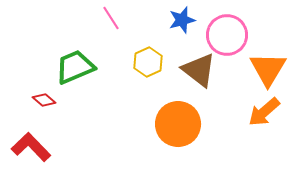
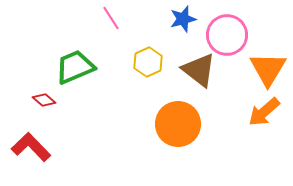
blue star: moved 1 px right, 1 px up
